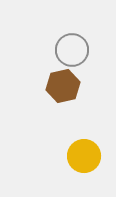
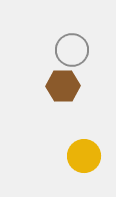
brown hexagon: rotated 12 degrees clockwise
